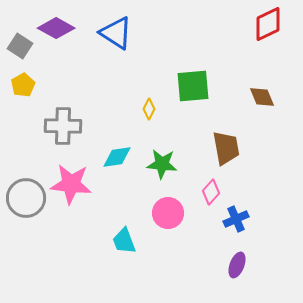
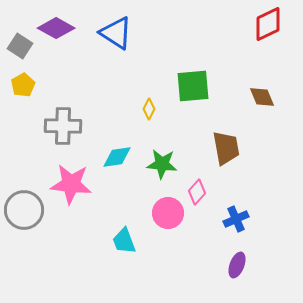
pink diamond: moved 14 px left
gray circle: moved 2 px left, 12 px down
